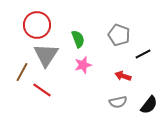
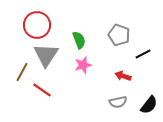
green semicircle: moved 1 px right, 1 px down
